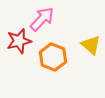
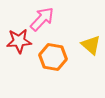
red star: rotated 10 degrees clockwise
orange hexagon: rotated 12 degrees counterclockwise
